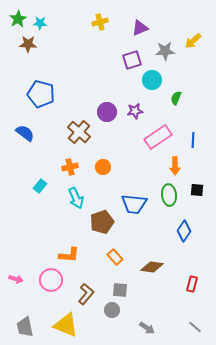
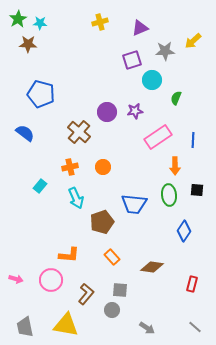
orange rectangle: moved 3 px left
yellow triangle: rotated 12 degrees counterclockwise
